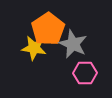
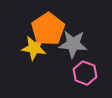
gray star: rotated 20 degrees counterclockwise
pink hexagon: rotated 20 degrees clockwise
